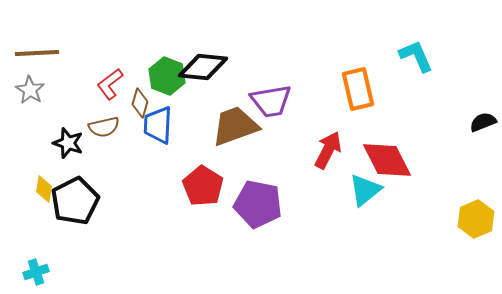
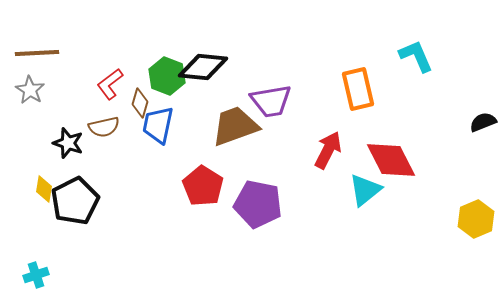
blue trapezoid: rotated 9 degrees clockwise
red diamond: moved 4 px right
cyan cross: moved 3 px down
